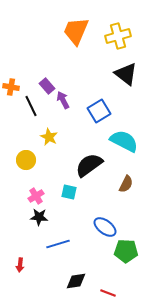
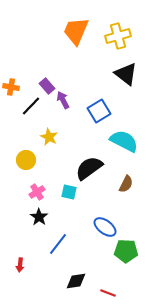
black line: rotated 70 degrees clockwise
black semicircle: moved 3 px down
pink cross: moved 1 px right, 4 px up
black star: rotated 30 degrees clockwise
blue line: rotated 35 degrees counterclockwise
